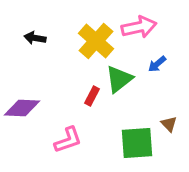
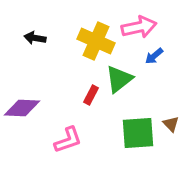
yellow cross: rotated 18 degrees counterclockwise
blue arrow: moved 3 px left, 8 px up
red rectangle: moved 1 px left, 1 px up
brown triangle: moved 2 px right
green square: moved 1 px right, 10 px up
